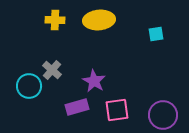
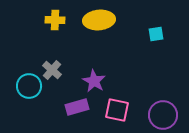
pink square: rotated 20 degrees clockwise
